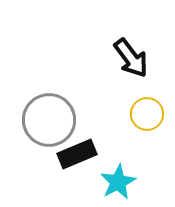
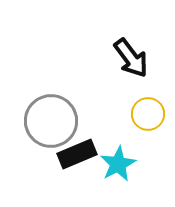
yellow circle: moved 1 px right
gray circle: moved 2 px right, 1 px down
cyan star: moved 18 px up
